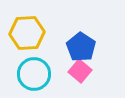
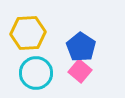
yellow hexagon: moved 1 px right
cyan circle: moved 2 px right, 1 px up
